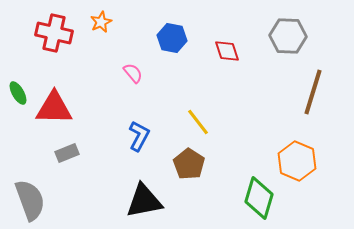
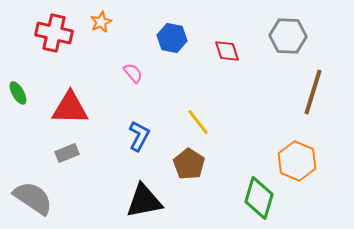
red triangle: moved 16 px right
gray semicircle: moved 3 px right, 2 px up; rotated 36 degrees counterclockwise
